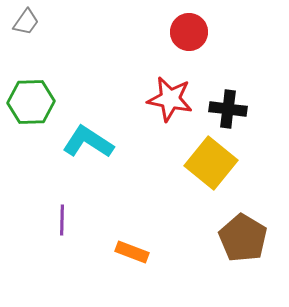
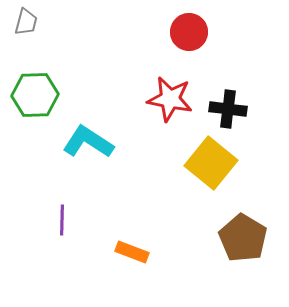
gray trapezoid: rotated 20 degrees counterclockwise
green hexagon: moved 4 px right, 7 px up
